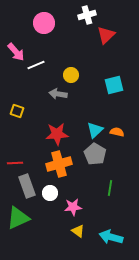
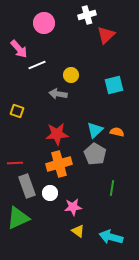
pink arrow: moved 3 px right, 3 px up
white line: moved 1 px right
green line: moved 2 px right
